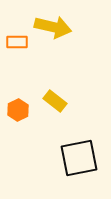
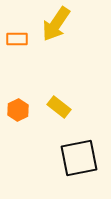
yellow arrow: moved 3 px right, 3 px up; rotated 111 degrees clockwise
orange rectangle: moved 3 px up
yellow rectangle: moved 4 px right, 6 px down
